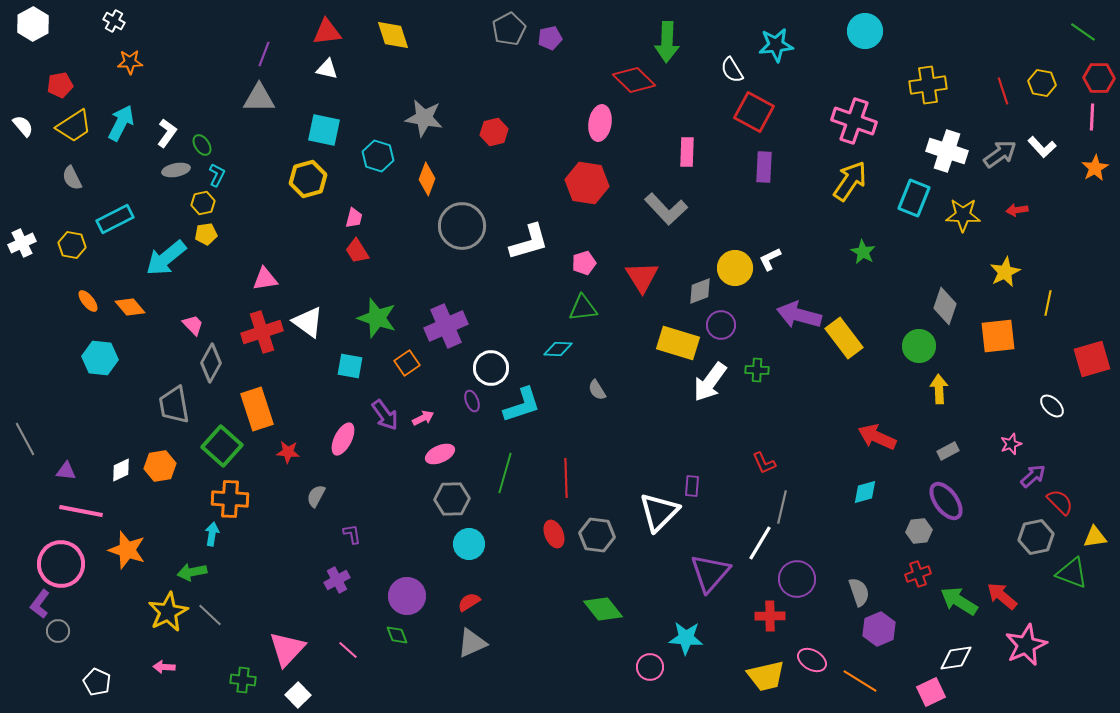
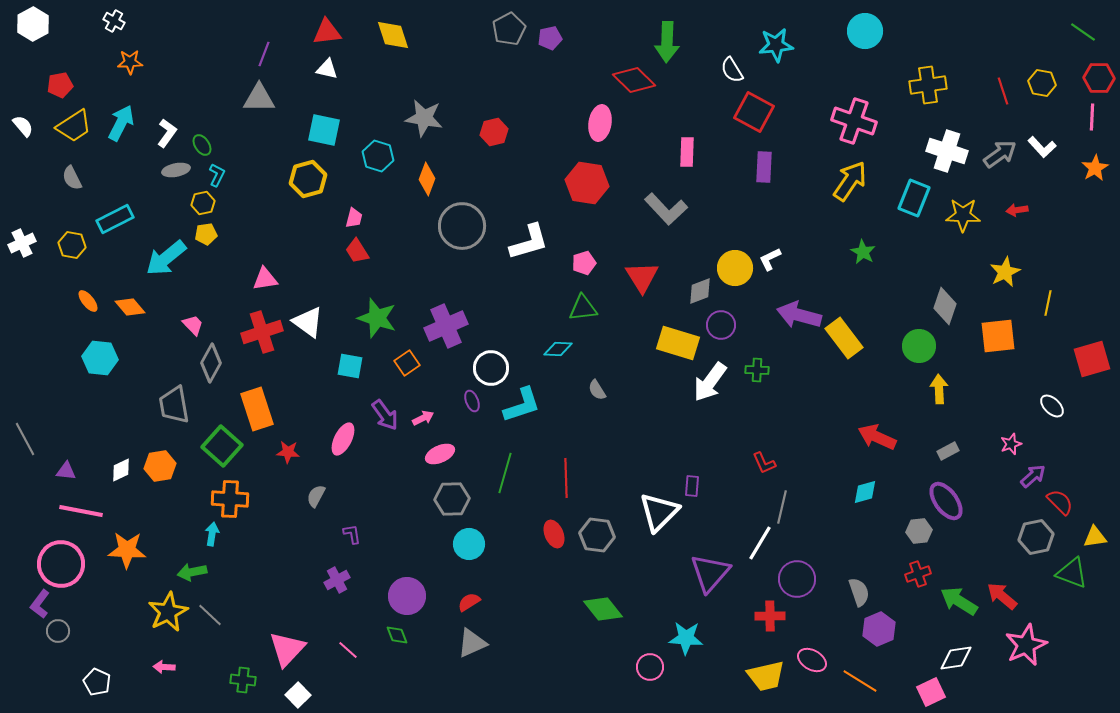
orange star at (127, 550): rotated 15 degrees counterclockwise
